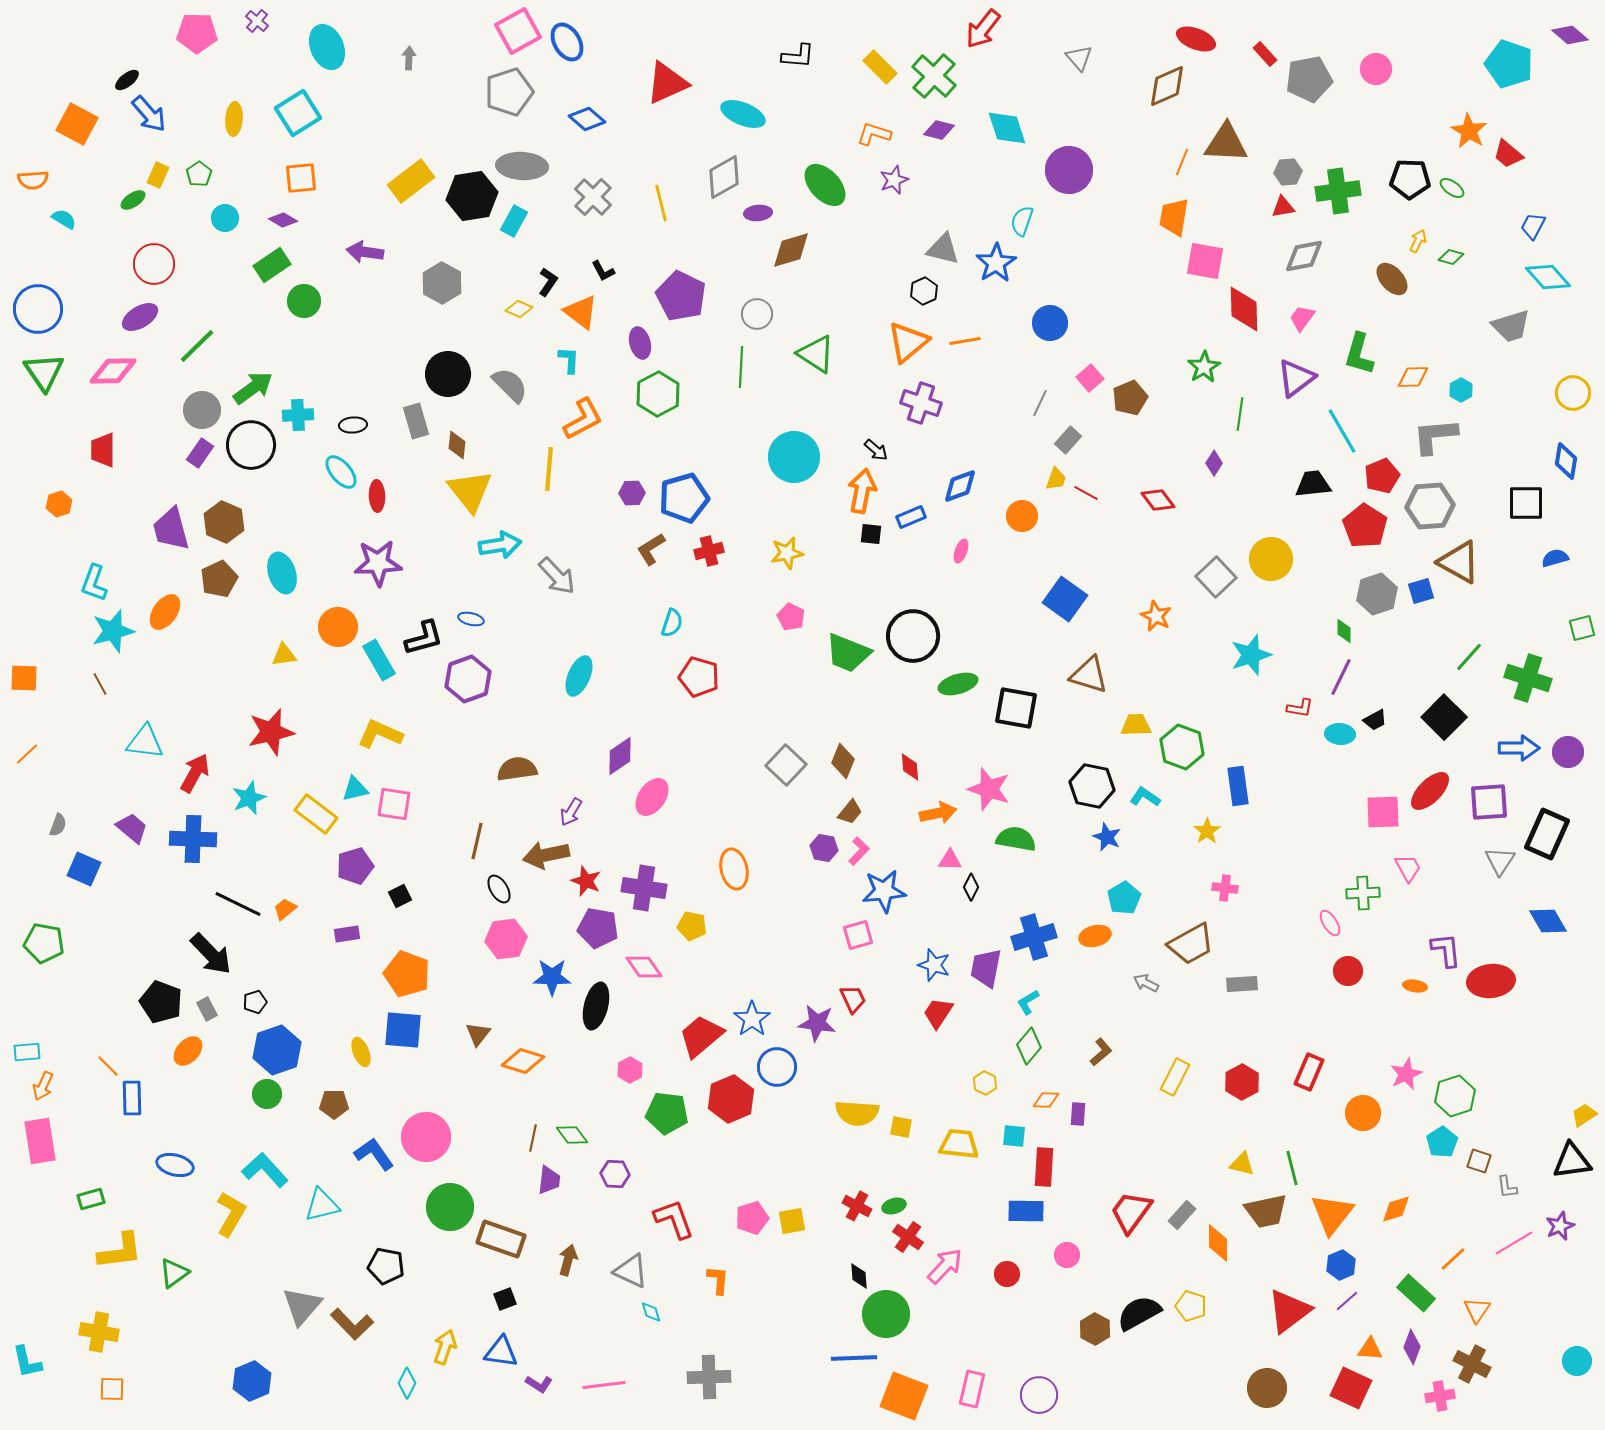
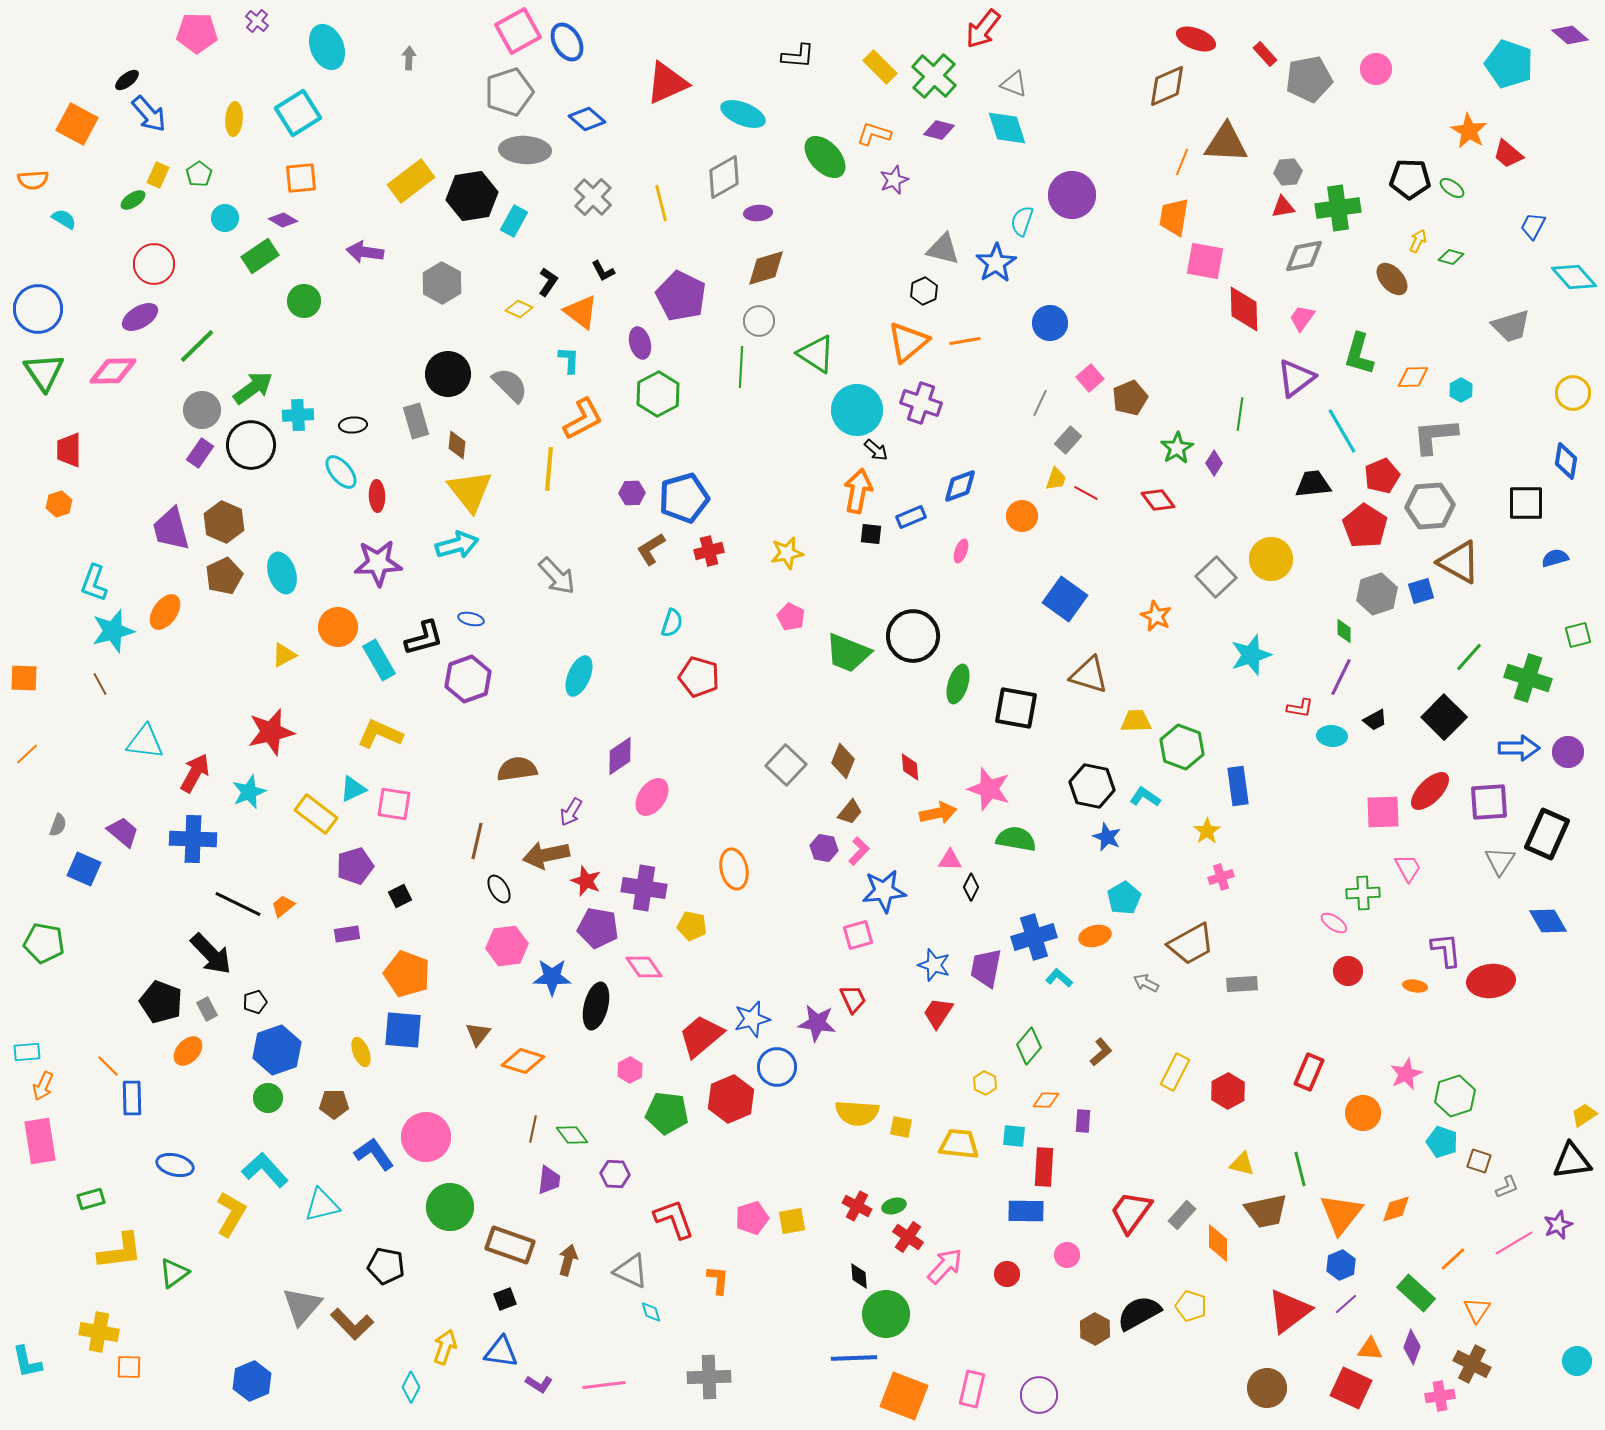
gray triangle at (1079, 58): moved 65 px left, 26 px down; rotated 28 degrees counterclockwise
gray ellipse at (522, 166): moved 3 px right, 16 px up
purple circle at (1069, 170): moved 3 px right, 25 px down
green ellipse at (825, 185): moved 28 px up
green cross at (1338, 191): moved 17 px down
brown diamond at (791, 250): moved 25 px left, 18 px down
green rectangle at (272, 265): moved 12 px left, 9 px up
cyan diamond at (1548, 277): moved 26 px right
gray circle at (757, 314): moved 2 px right, 7 px down
green star at (1204, 367): moved 27 px left, 81 px down
red trapezoid at (103, 450): moved 34 px left
cyan circle at (794, 457): moved 63 px right, 47 px up
orange arrow at (862, 491): moved 4 px left
cyan arrow at (500, 545): moved 43 px left; rotated 6 degrees counterclockwise
brown pentagon at (219, 579): moved 5 px right, 3 px up
green square at (1582, 628): moved 4 px left, 7 px down
yellow triangle at (284, 655): rotated 20 degrees counterclockwise
green ellipse at (958, 684): rotated 57 degrees counterclockwise
yellow trapezoid at (1136, 725): moved 4 px up
cyan ellipse at (1340, 734): moved 8 px left, 2 px down
cyan triangle at (355, 789): moved 2 px left; rotated 12 degrees counterclockwise
cyan star at (249, 798): moved 6 px up
purple trapezoid at (132, 828): moved 9 px left, 4 px down
pink cross at (1225, 888): moved 4 px left, 11 px up; rotated 25 degrees counterclockwise
orange trapezoid at (285, 909): moved 2 px left, 3 px up
pink ellipse at (1330, 923): moved 4 px right; rotated 24 degrees counterclockwise
pink hexagon at (506, 939): moved 1 px right, 7 px down
cyan L-shape at (1028, 1002): moved 31 px right, 24 px up; rotated 72 degrees clockwise
blue star at (752, 1019): rotated 21 degrees clockwise
yellow rectangle at (1175, 1077): moved 5 px up
red hexagon at (1242, 1082): moved 14 px left, 9 px down
green circle at (267, 1094): moved 1 px right, 4 px down
purple rectangle at (1078, 1114): moved 5 px right, 7 px down
brown line at (533, 1138): moved 9 px up
cyan pentagon at (1442, 1142): rotated 20 degrees counterclockwise
green line at (1292, 1168): moved 8 px right, 1 px down
gray L-shape at (1507, 1187): rotated 105 degrees counterclockwise
orange triangle at (1332, 1214): moved 9 px right
purple star at (1560, 1226): moved 2 px left, 1 px up
brown rectangle at (501, 1239): moved 9 px right, 6 px down
purple line at (1347, 1301): moved 1 px left, 3 px down
cyan diamond at (407, 1383): moved 4 px right, 4 px down
orange square at (112, 1389): moved 17 px right, 22 px up
